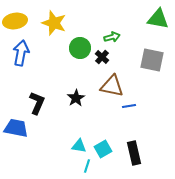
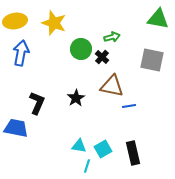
green circle: moved 1 px right, 1 px down
black rectangle: moved 1 px left
